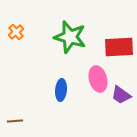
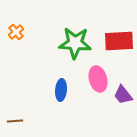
green star: moved 5 px right, 6 px down; rotated 12 degrees counterclockwise
red rectangle: moved 6 px up
purple trapezoid: moved 2 px right; rotated 15 degrees clockwise
